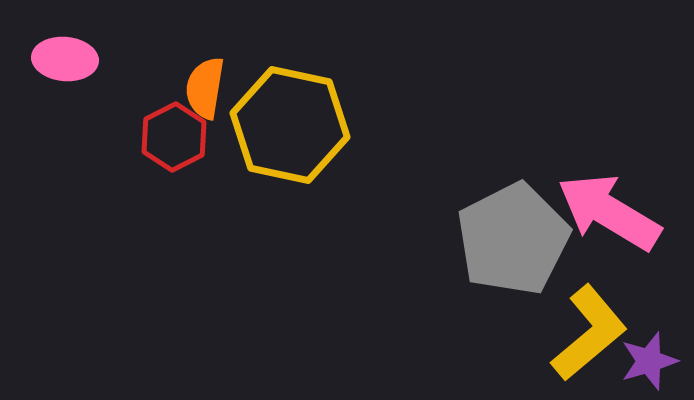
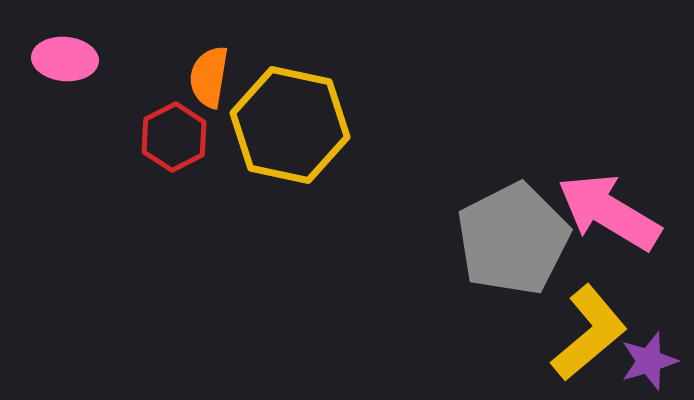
orange semicircle: moved 4 px right, 11 px up
